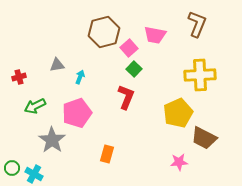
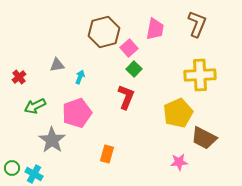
pink trapezoid: moved 6 px up; rotated 90 degrees counterclockwise
red cross: rotated 24 degrees counterclockwise
